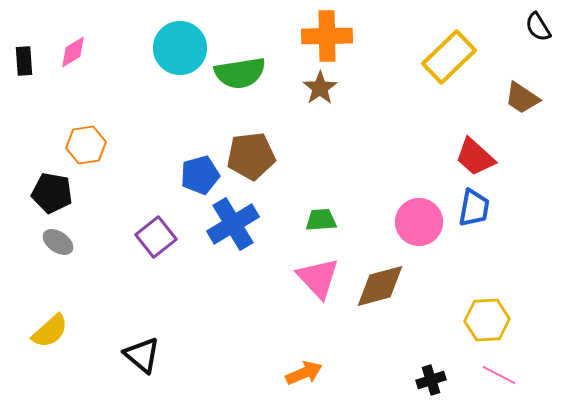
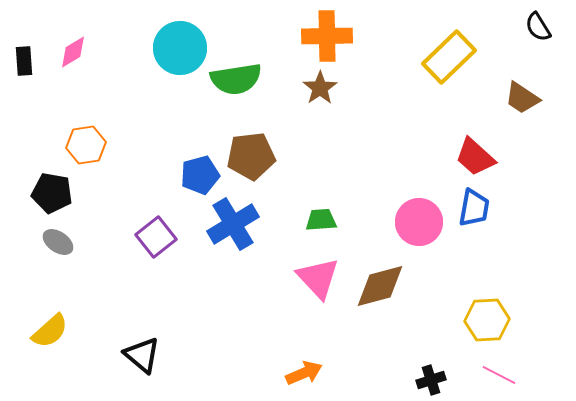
green semicircle: moved 4 px left, 6 px down
